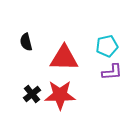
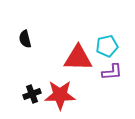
black semicircle: moved 1 px left, 3 px up
red triangle: moved 14 px right
black cross: rotated 18 degrees clockwise
